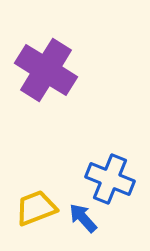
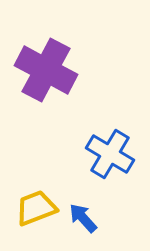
purple cross: rotated 4 degrees counterclockwise
blue cross: moved 25 px up; rotated 9 degrees clockwise
